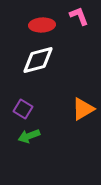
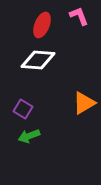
red ellipse: rotated 65 degrees counterclockwise
white diamond: rotated 20 degrees clockwise
orange triangle: moved 1 px right, 6 px up
